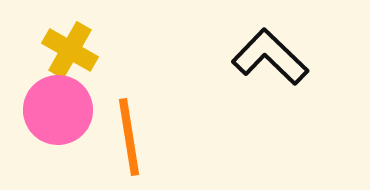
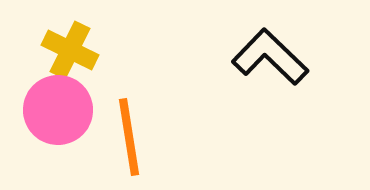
yellow cross: rotated 4 degrees counterclockwise
